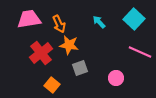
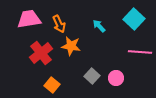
cyan arrow: moved 4 px down
orange star: moved 2 px right, 1 px down
pink line: rotated 20 degrees counterclockwise
gray square: moved 12 px right, 8 px down; rotated 28 degrees counterclockwise
